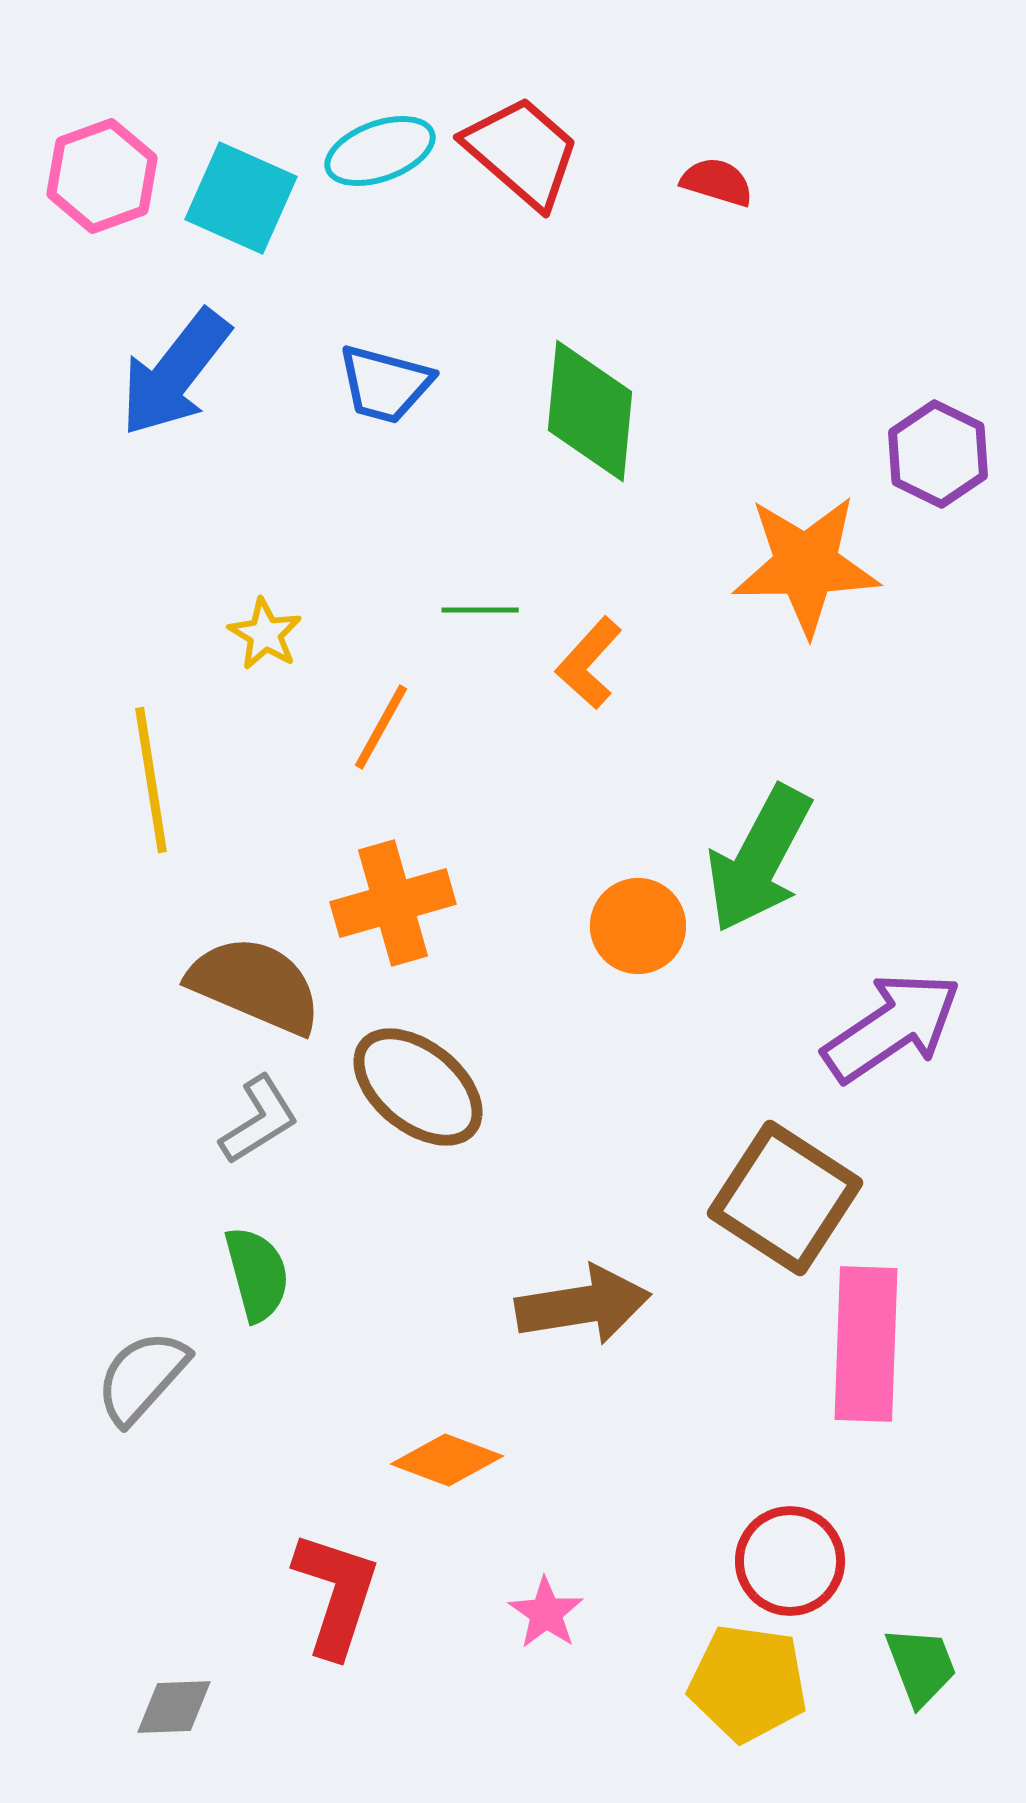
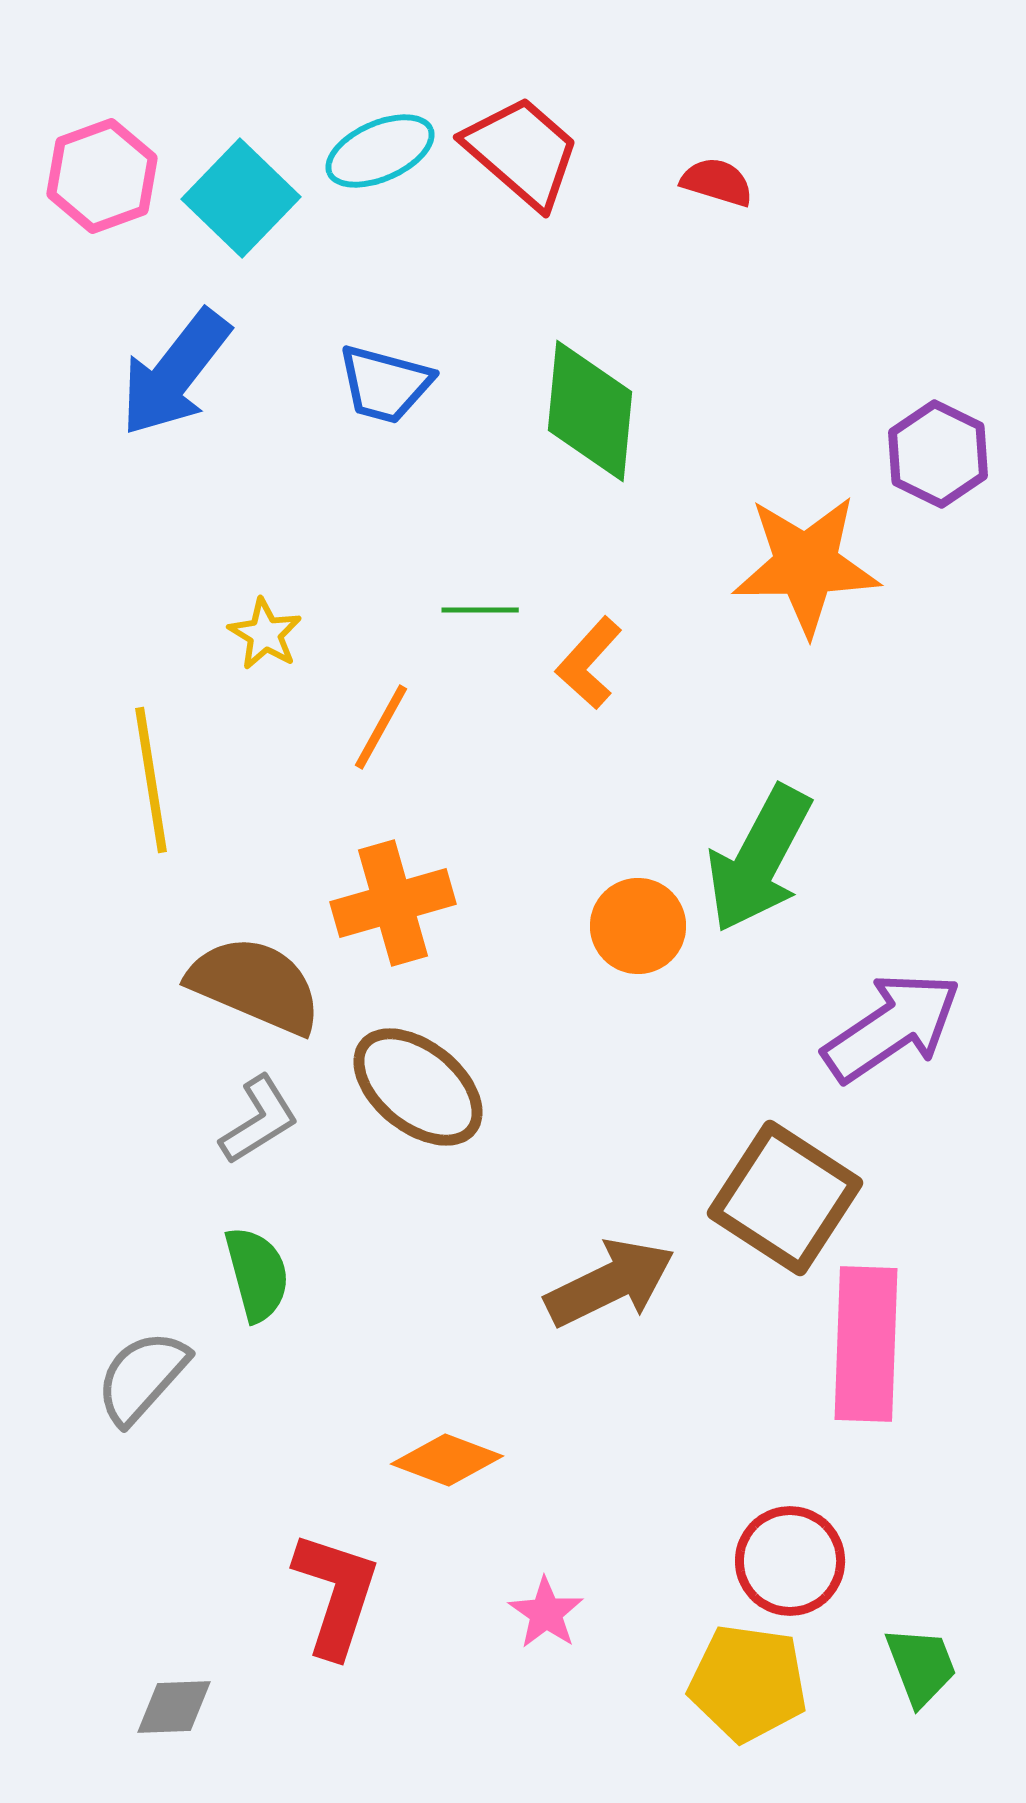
cyan ellipse: rotated 4 degrees counterclockwise
cyan square: rotated 20 degrees clockwise
brown arrow: moved 27 px right, 22 px up; rotated 17 degrees counterclockwise
